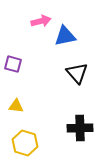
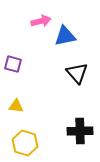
black cross: moved 3 px down
